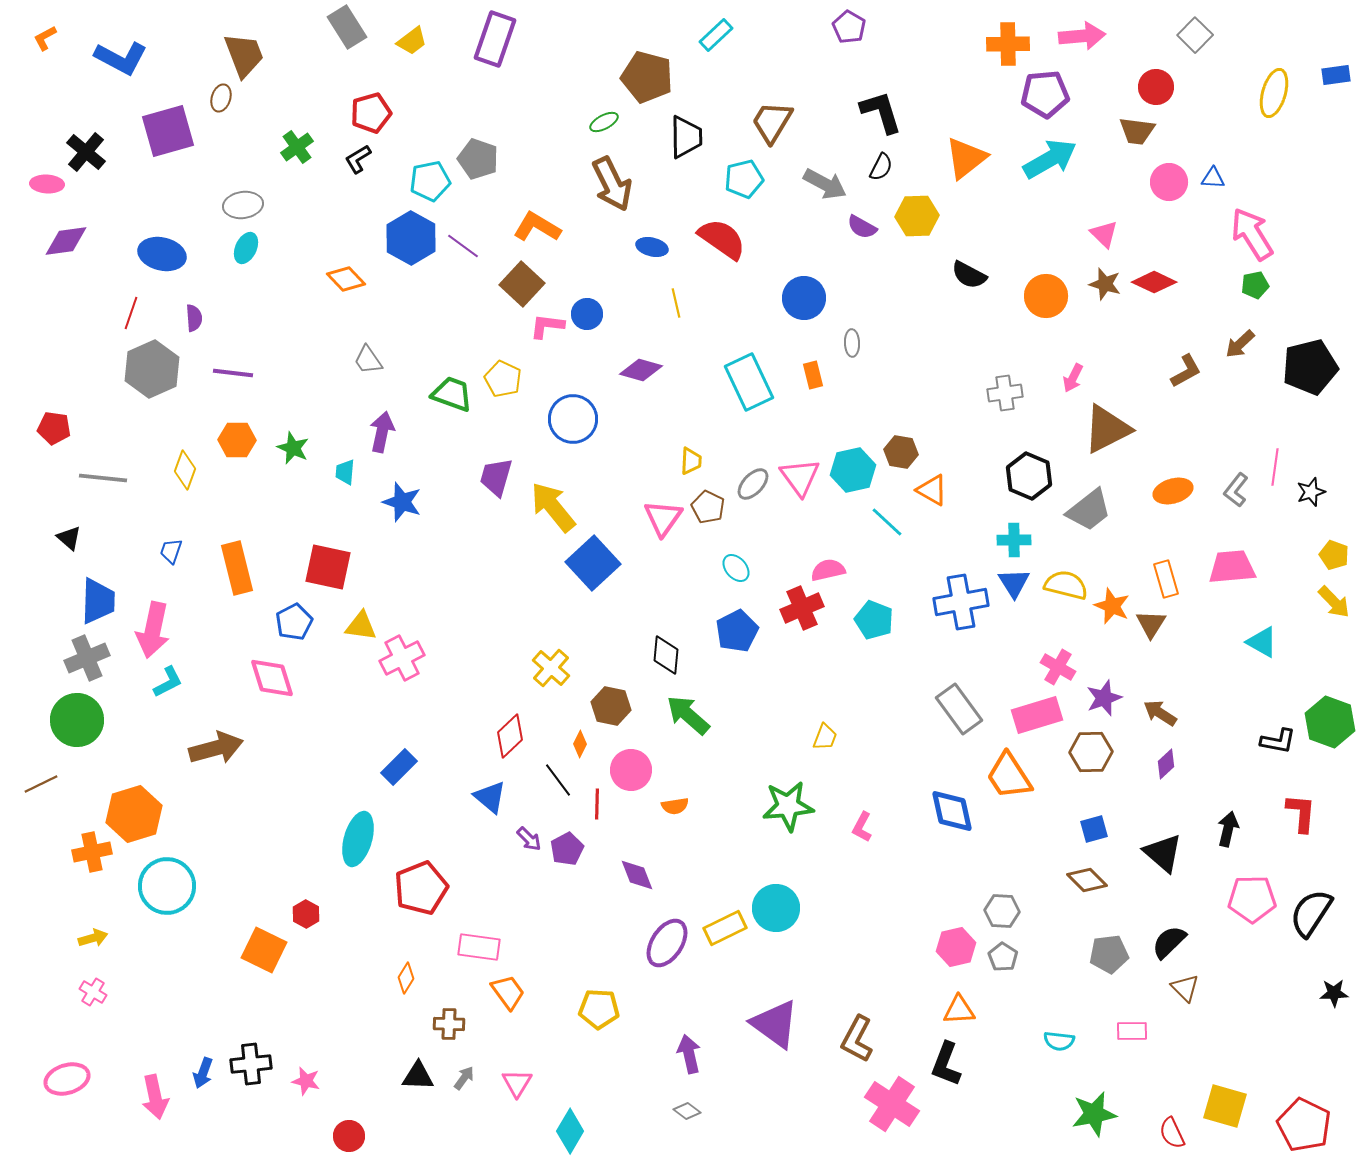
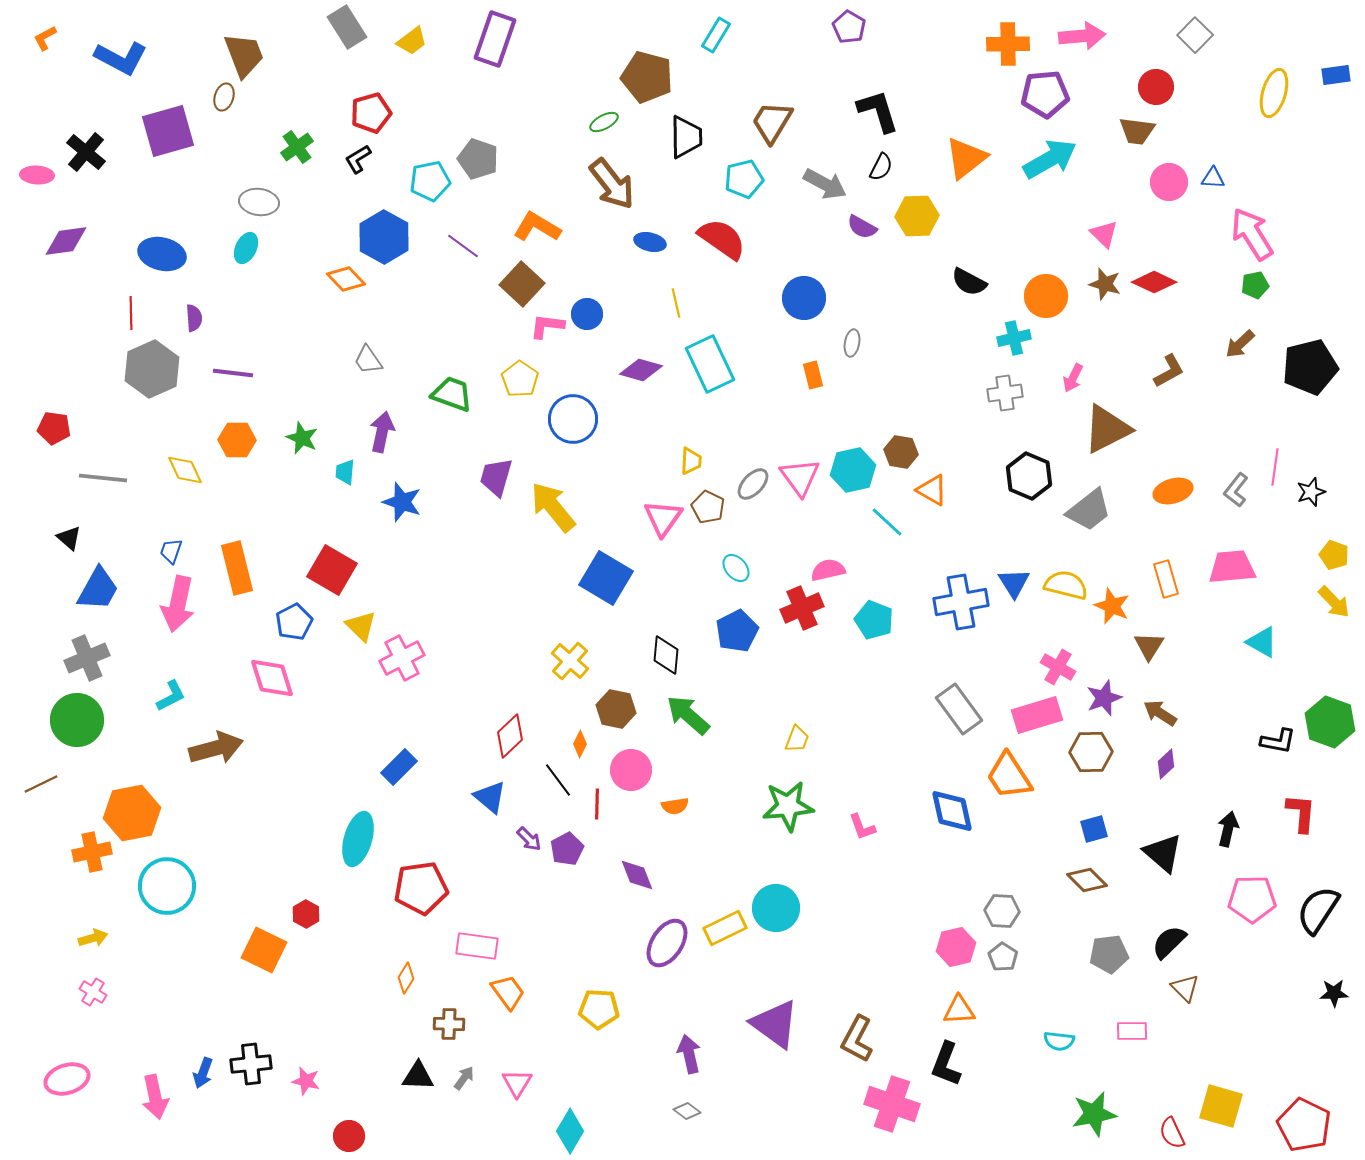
cyan rectangle at (716, 35): rotated 16 degrees counterclockwise
brown ellipse at (221, 98): moved 3 px right, 1 px up
black L-shape at (881, 112): moved 3 px left, 1 px up
pink ellipse at (47, 184): moved 10 px left, 9 px up
brown arrow at (612, 184): rotated 12 degrees counterclockwise
gray ellipse at (243, 205): moved 16 px right, 3 px up; rotated 15 degrees clockwise
blue hexagon at (411, 238): moved 27 px left, 1 px up
blue ellipse at (652, 247): moved 2 px left, 5 px up
black semicircle at (969, 275): moved 7 px down
red line at (131, 313): rotated 20 degrees counterclockwise
gray ellipse at (852, 343): rotated 12 degrees clockwise
brown L-shape at (1186, 371): moved 17 px left
yellow pentagon at (503, 379): moved 17 px right; rotated 9 degrees clockwise
cyan rectangle at (749, 382): moved 39 px left, 18 px up
green star at (293, 448): moved 9 px right, 10 px up
yellow diamond at (185, 470): rotated 45 degrees counterclockwise
cyan cross at (1014, 540): moved 202 px up; rotated 12 degrees counterclockwise
blue square at (593, 563): moved 13 px right, 15 px down; rotated 16 degrees counterclockwise
red square at (328, 567): moved 4 px right, 3 px down; rotated 18 degrees clockwise
blue trapezoid at (98, 601): moved 12 px up; rotated 27 degrees clockwise
brown triangle at (1151, 624): moved 2 px left, 22 px down
yellow triangle at (361, 626): rotated 36 degrees clockwise
pink arrow at (153, 630): moved 25 px right, 26 px up
yellow cross at (551, 668): moved 19 px right, 7 px up
cyan L-shape at (168, 682): moved 3 px right, 14 px down
brown hexagon at (611, 706): moved 5 px right, 3 px down
yellow trapezoid at (825, 737): moved 28 px left, 2 px down
orange hexagon at (134, 814): moved 2 px left, 1 px up; rotated 6 degrees clockwise
pink L-shape at (862, 827): rotated 48 degrees counterclockwise
red pentagon at (421, 888): rotated 14 degrees clockwise
black semicircle at (1311, 913): moved 7 px right, 3 px up
pink rectangle at (479, 947): moved 2 px left, 1 px up
pink cross at (892, 1104): rotated 14 degrees counterclockwise
yellow square at (1225, 1106): moved 4 px left
